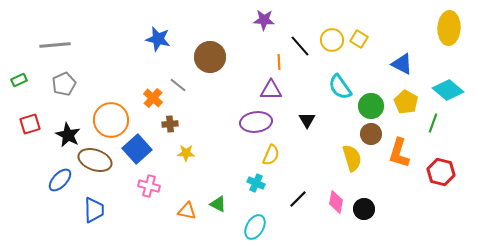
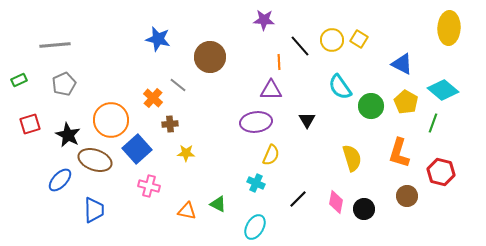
cyan diamond at (448, 90): moved 5 px left
brown circle at (371, 134): moved 36 px right, 62 px down
